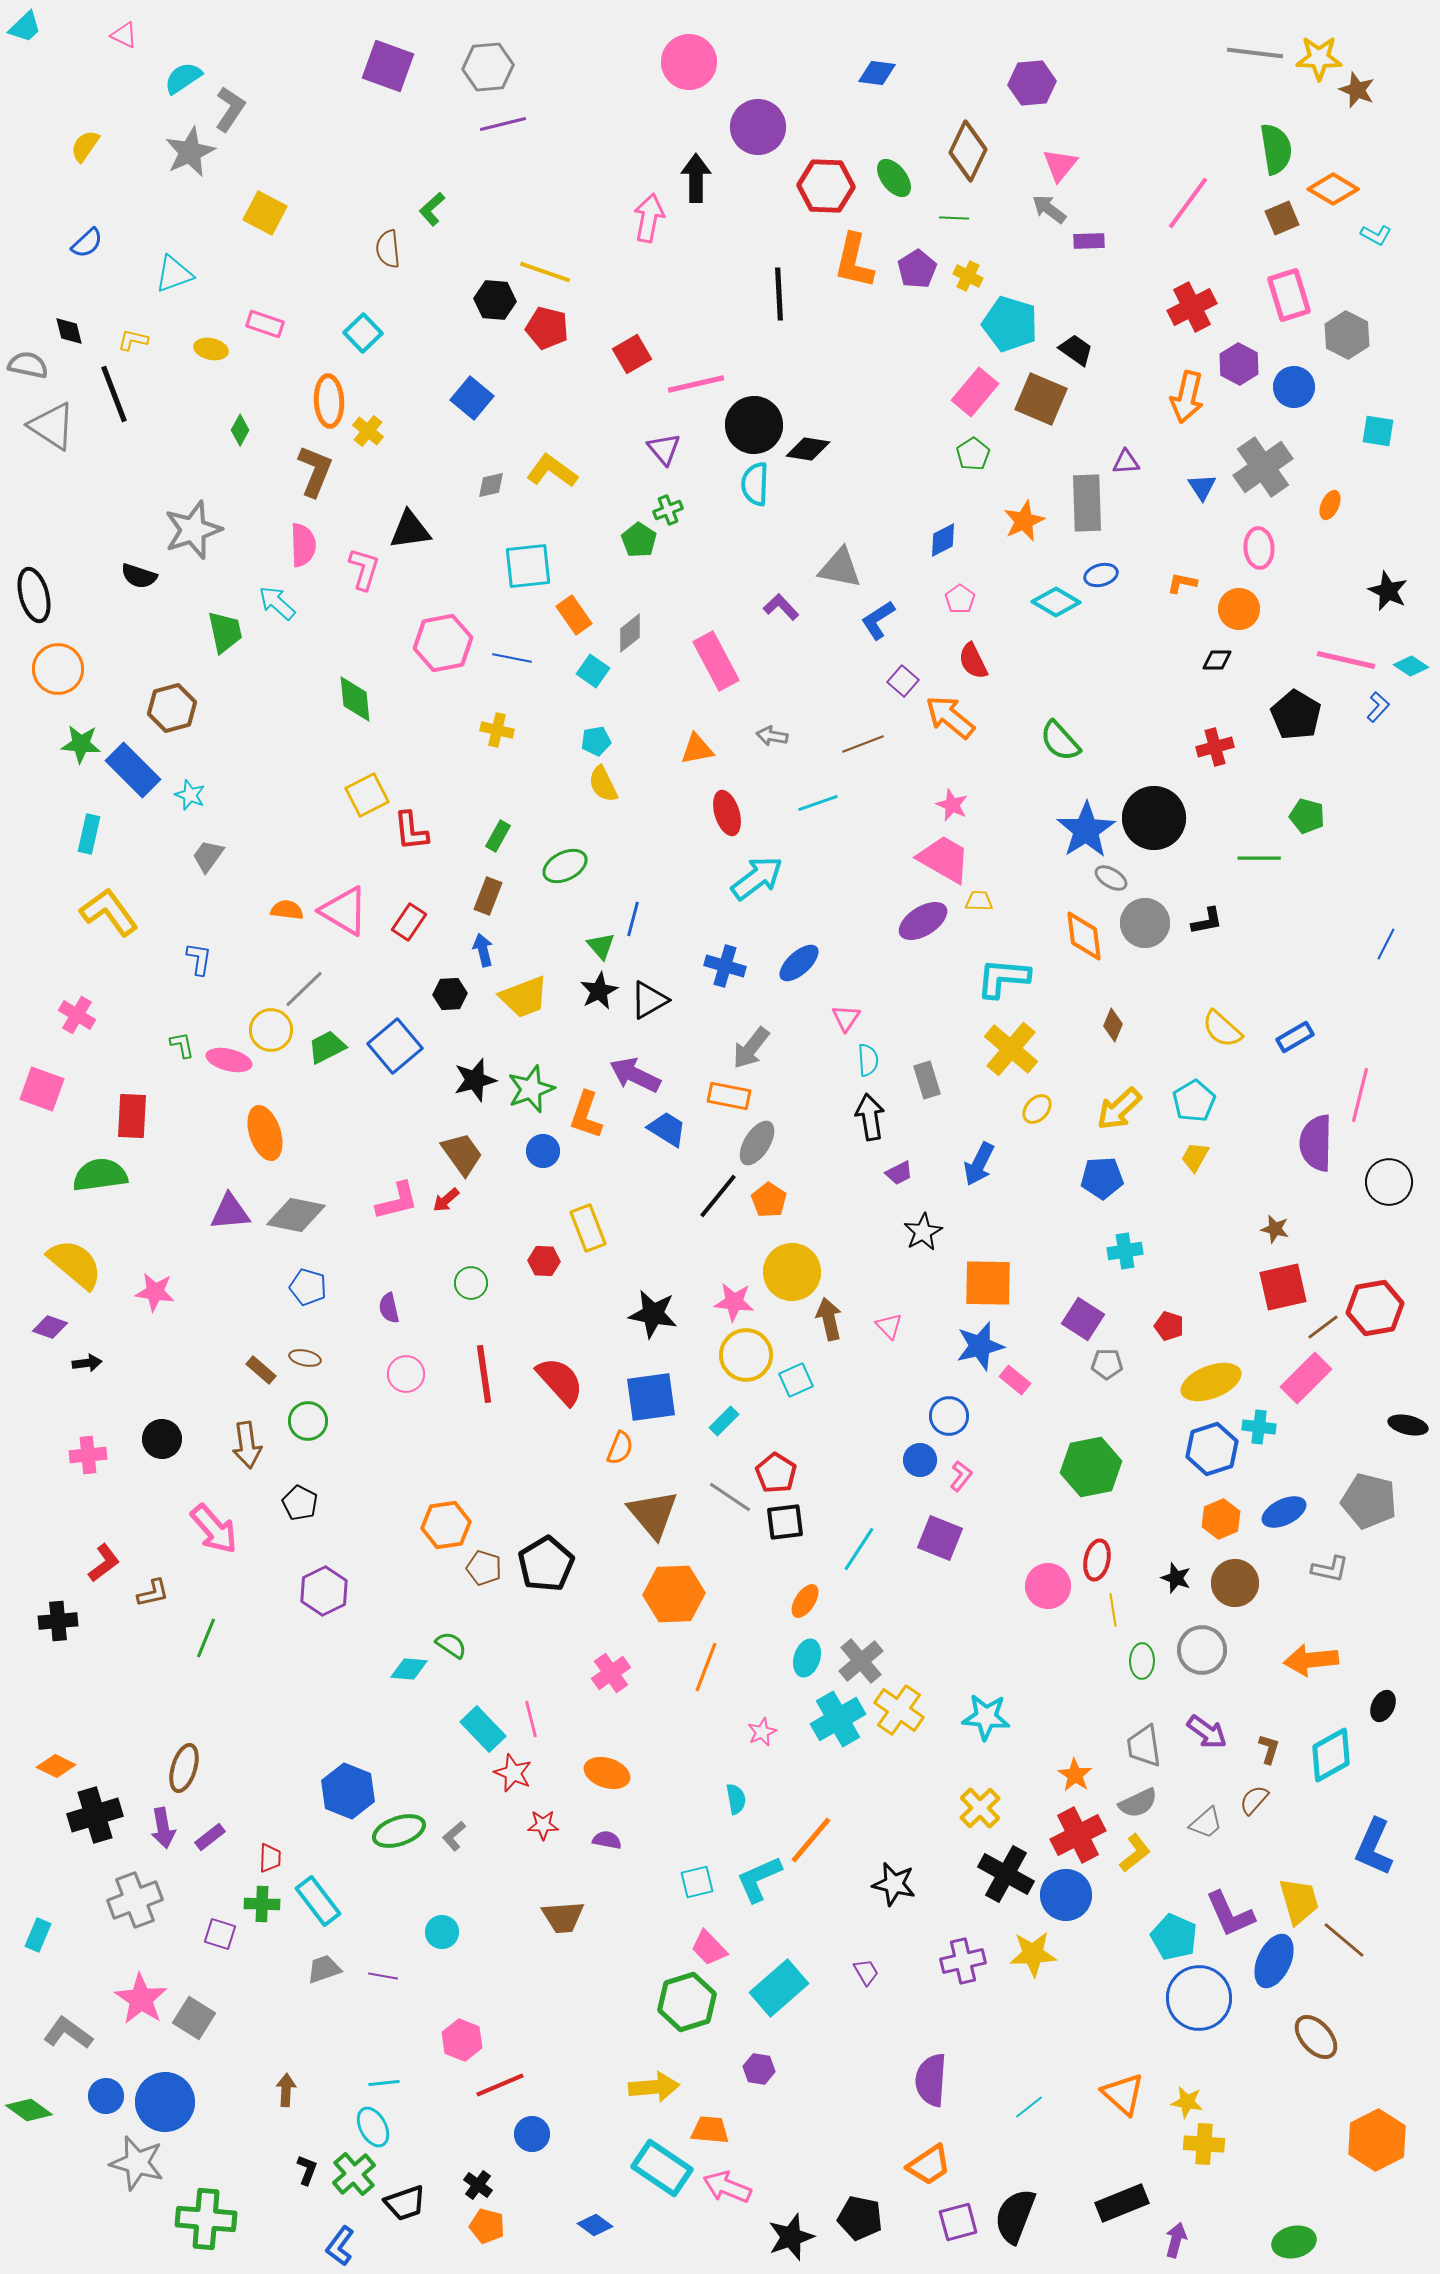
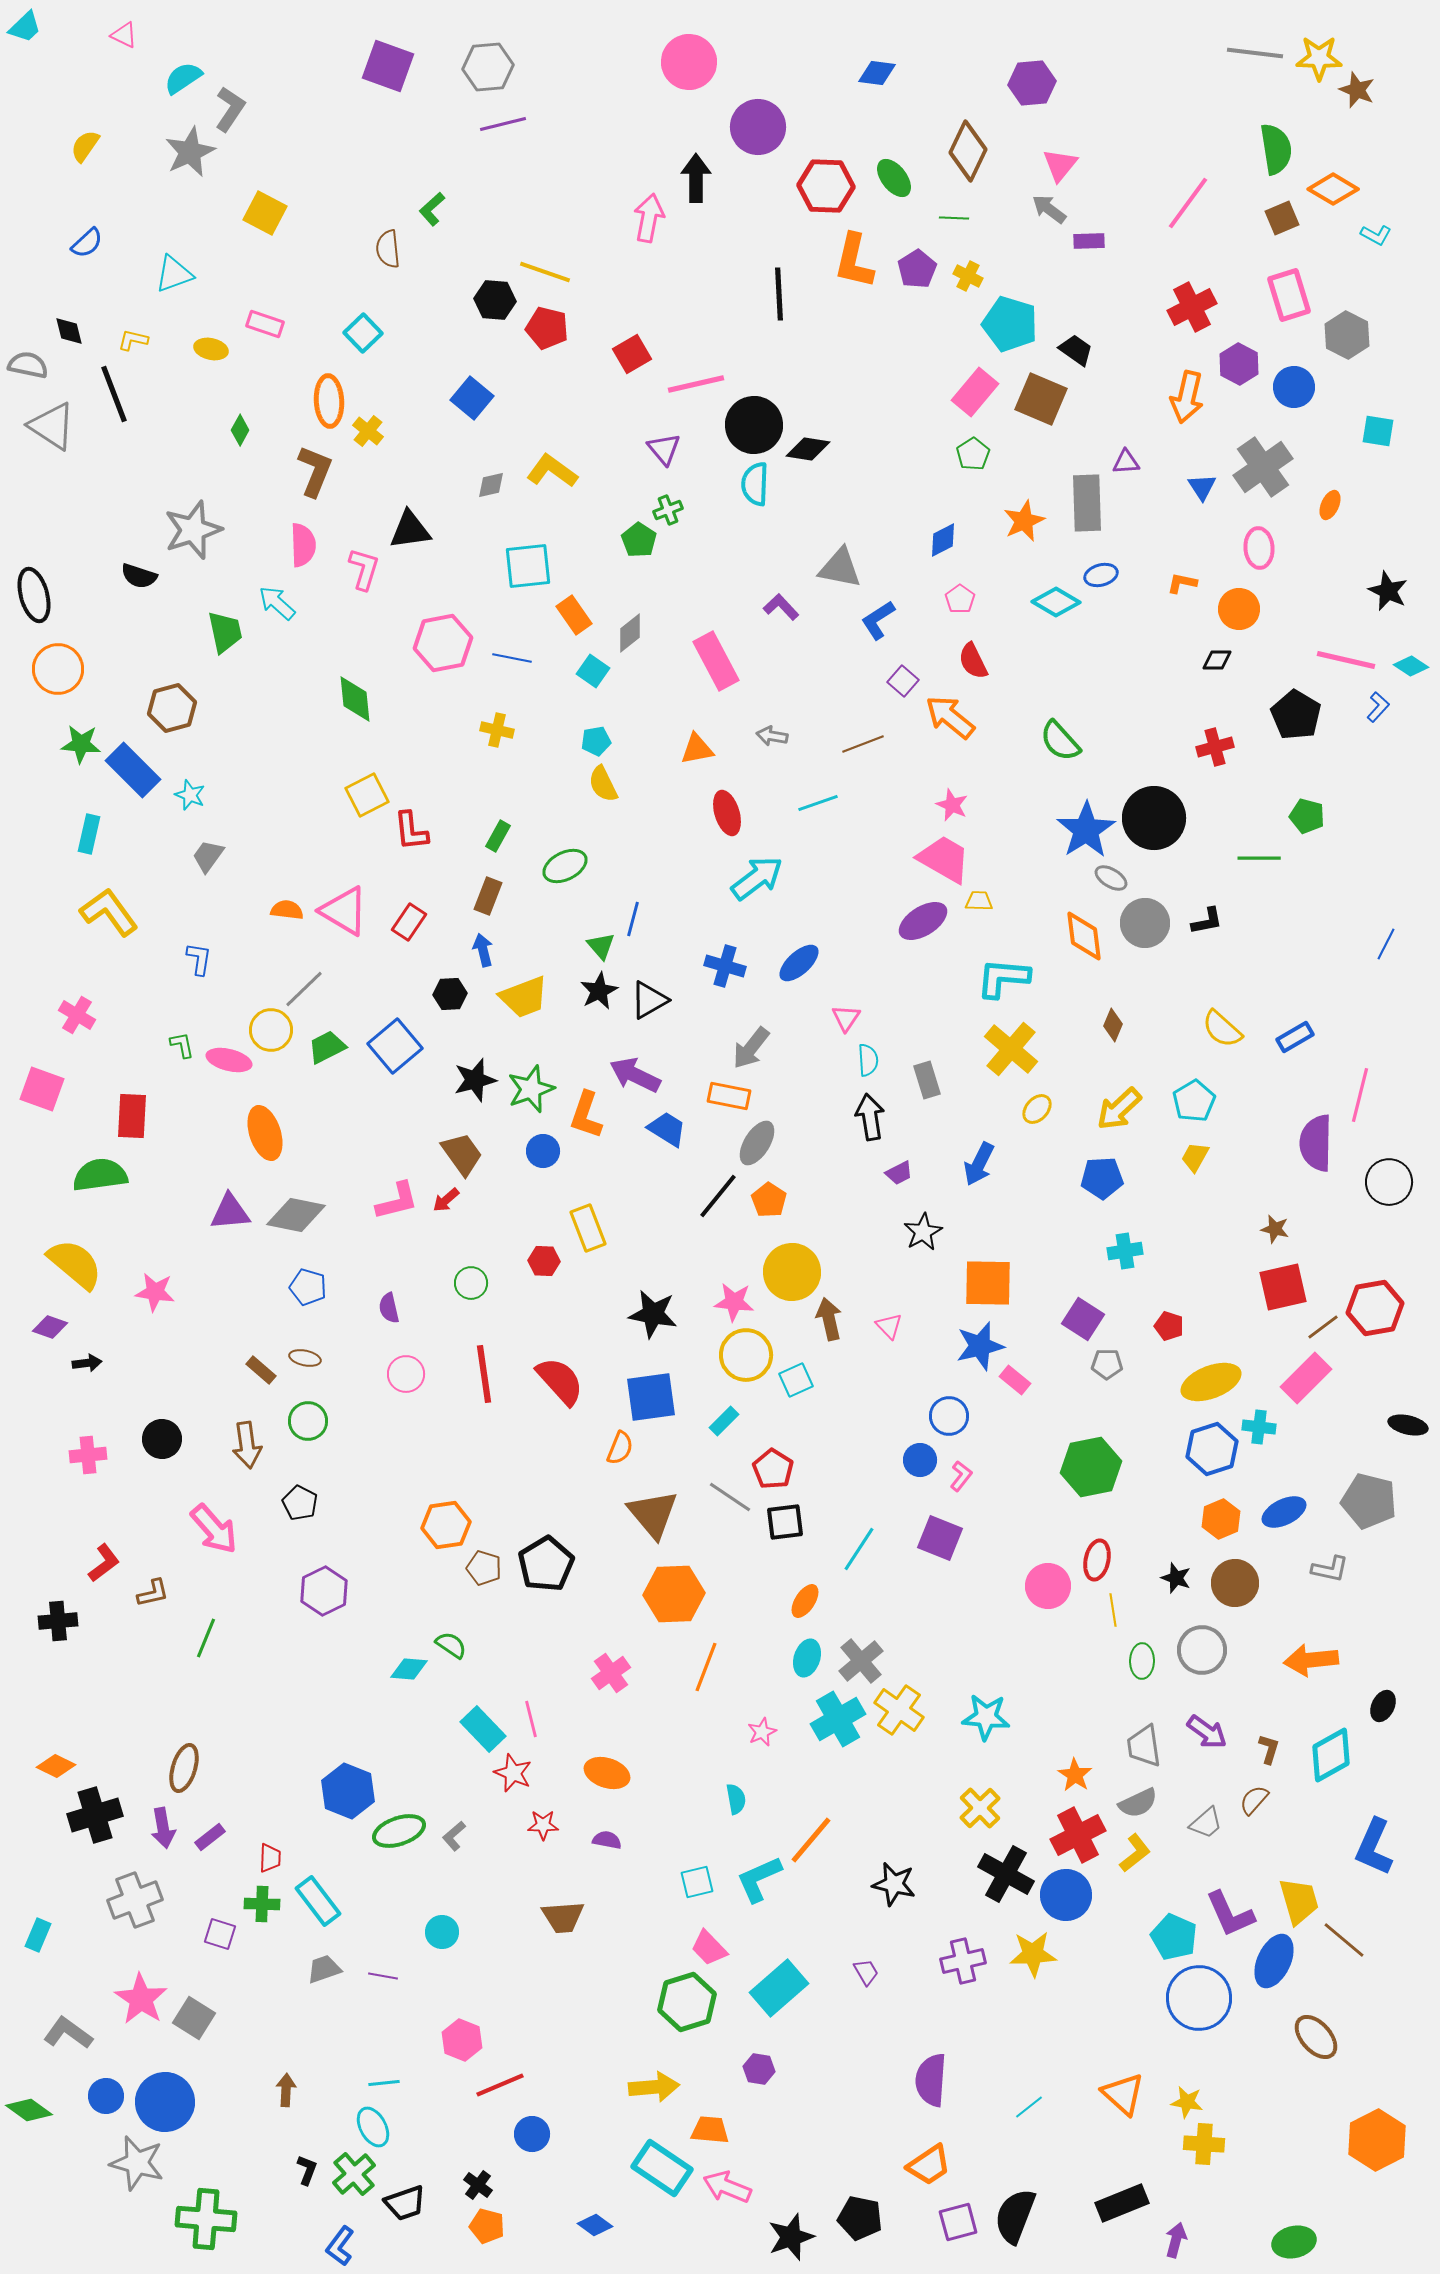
red pentagon at (776, 1473): moved 3 px left, 4 px up
